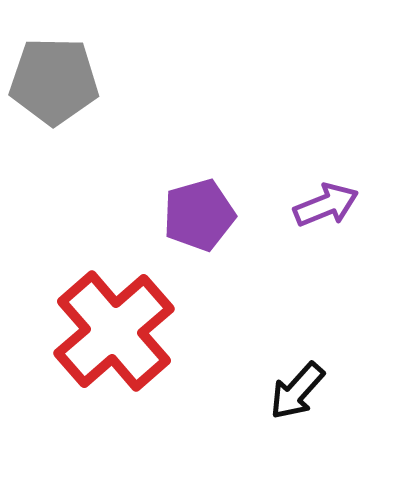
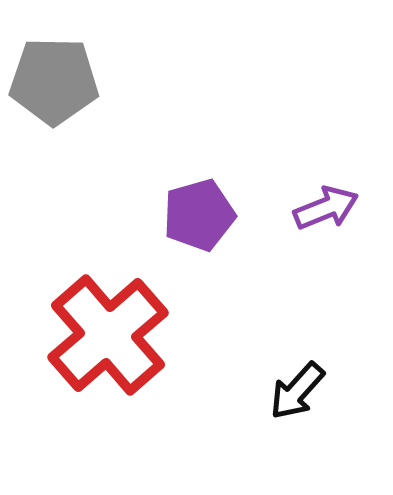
purple arrow: moved 3 px down
red cross: moved 6 px left, 4 px down
